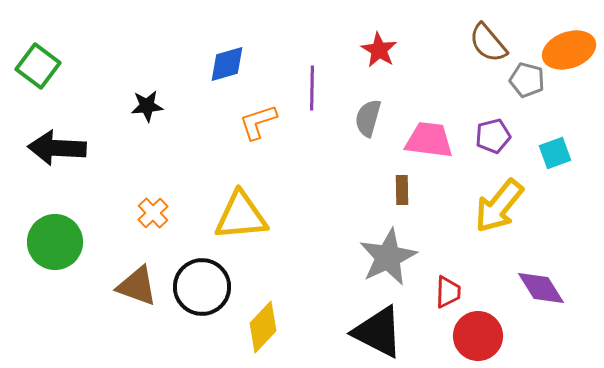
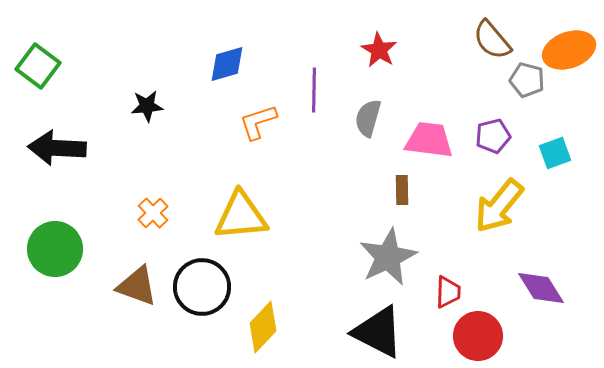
brown semicircle: moved 4 px right, 3 px up
purple line: moved 2 px right, 2 px down
green circle: moved 7 px down
